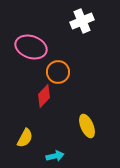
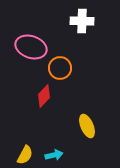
white cross: rotated 25 degrees clockwise
orange circle: moved 2 px right, 4 px up
yellow semicircle: moved 17 px down
cyan arrow: moved 1 px left, 1 px up
